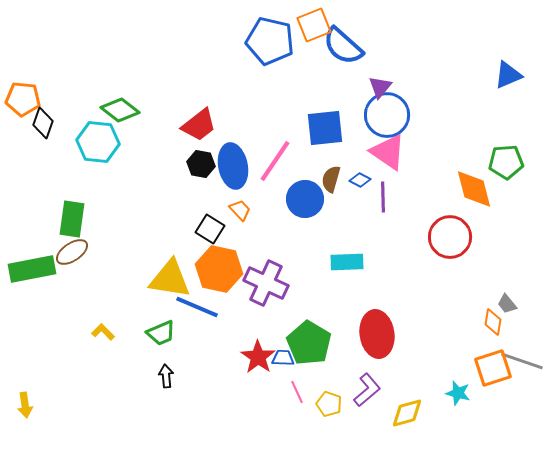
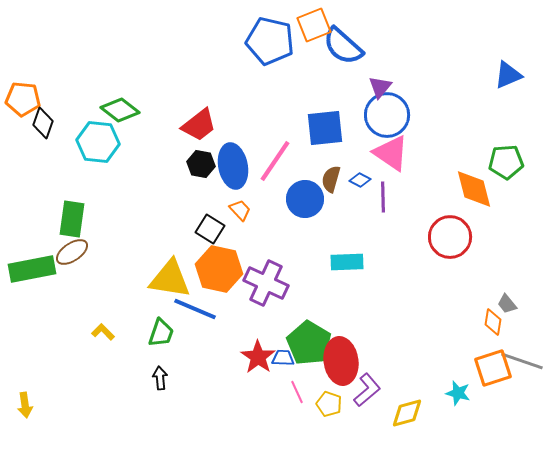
pink triangle at (388, 152): moved 3 px right, 1 px down
blue line at (197, 307): moved 2 px left, 2 px down
green trapezoid at (161, 333): rotated 48 degrees counterclockwise
red ellipse at (377, 334): moved 36 px left, 27 px down
black arrow at (166, 376): moved 6 px left, 2 px down
